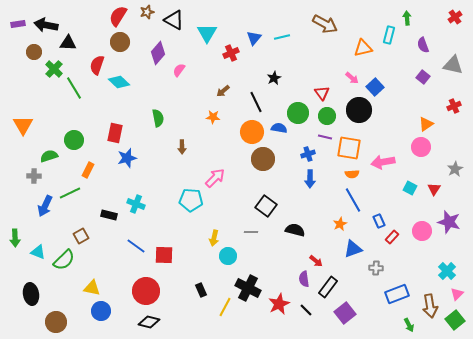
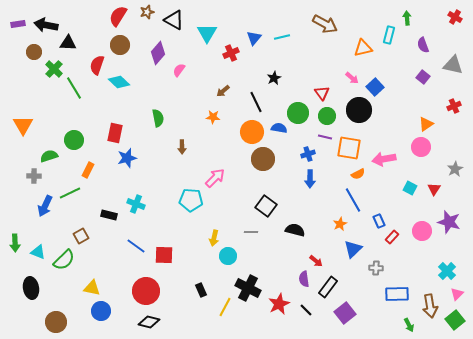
red cross at (455, 17): rotated 24 degrees counterclockwise
brown circle at (120, 42): moved 3 px down
pink arrow at (383, 162): moved 1 px right, 3 px up
orange semicircle at (352, 174): moved 6 px right; rotated 24 degrees counterclockwise
green arrow at (15, 238): moved 5 px down
blue triangle at (353, 249): rotated 24 degrees counterclockwise
black ellipse at (31, 294): moved 6 px up
blue rectangle at (397, 294): rotated 20 degrees clockwise
